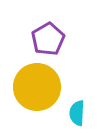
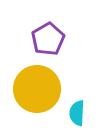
yellow circle: moved 2 px down
